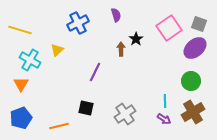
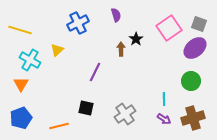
cyan line: moved 1 px left, 2 px up
brown cross: moved 6 px down; rotated 15 degrees clockwise
